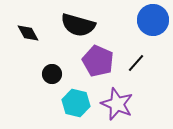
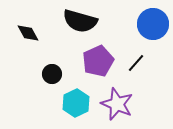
blue circle: moved 4 px down
black semicircle: moved 2 px right, 4 px up
purple pentagon: rotated 24 degrees clockwise
cyan hexagon: rotated 20 degrees clockwise
